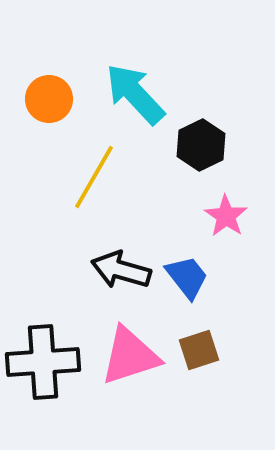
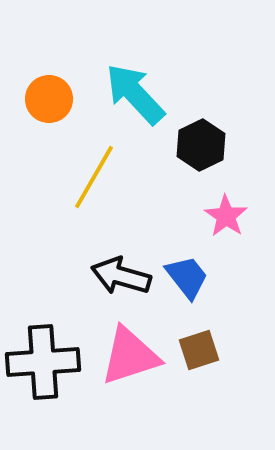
black arrow: moved 6 px down
